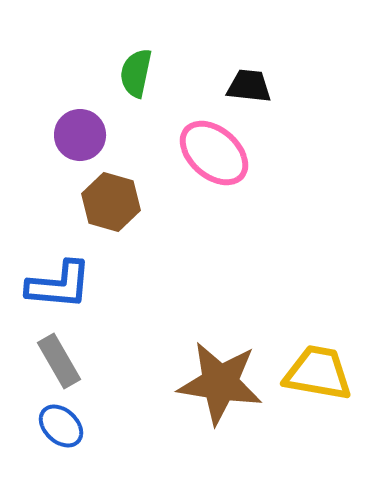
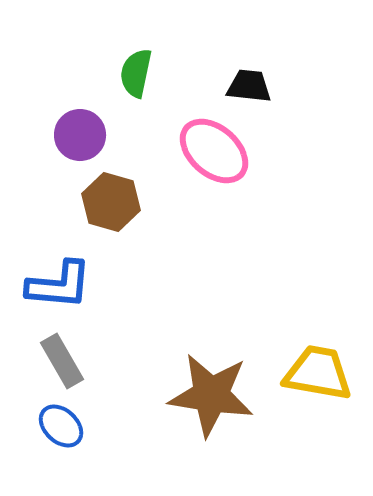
pink ellipse: moved 2 px up
gray rectangle: moved 3 px right
brown star: moved 9 px left, 12 px down
